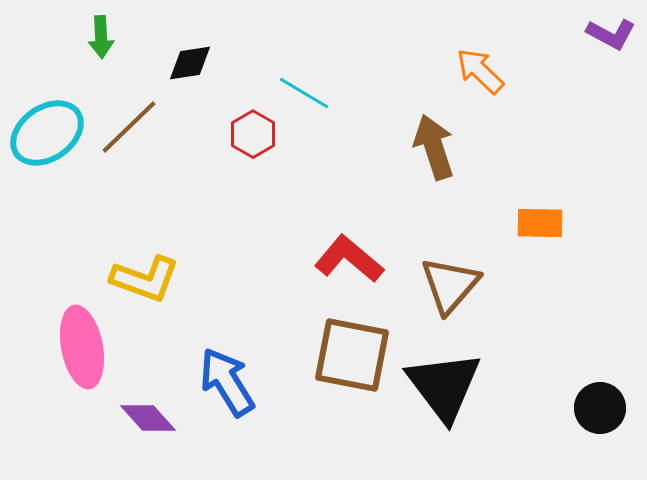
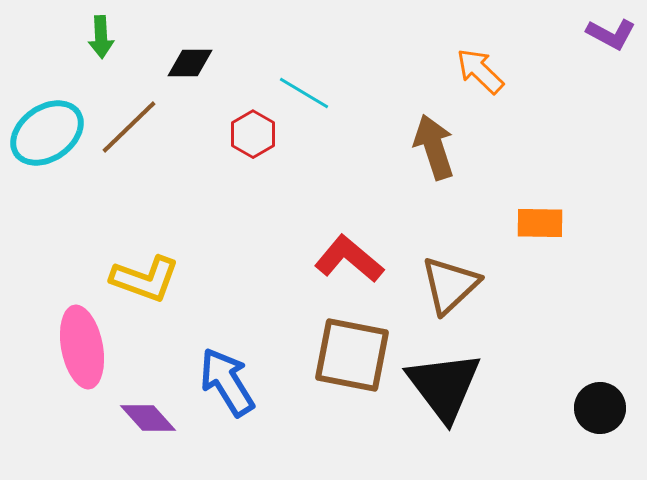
black diamond: rotated 9 degrees clockwise
brown triangle: rotated 6 degrees clockwise
